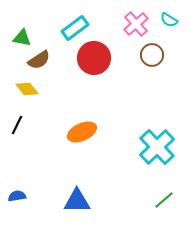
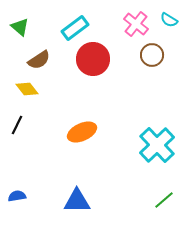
pink cross: rotated 10 degrees counterclockwise
green triangle: moved 2 px left, 11 px up; rotated 30 degrees clockwise
red circle: moved 1 px left, 1 px down
cyan cross: moved 2 px up
